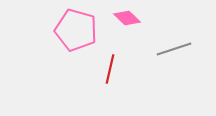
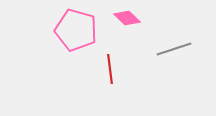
red line: rotated 20 degrees counterclockwise
